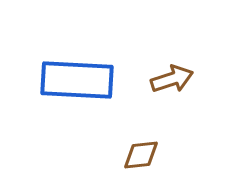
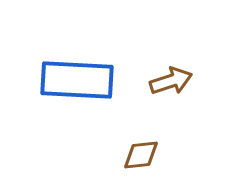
brown arrow: moved 1 px left, 2 px down
